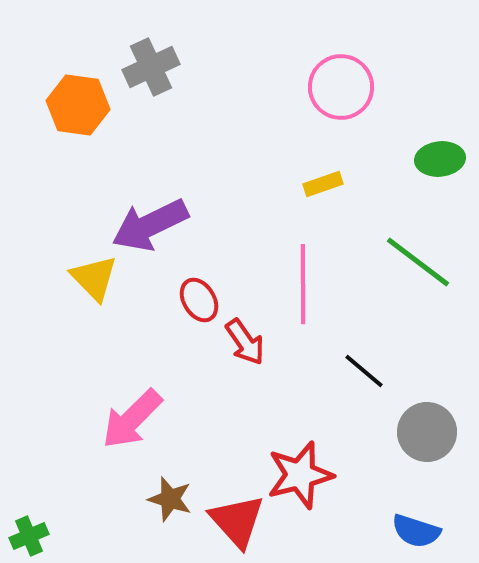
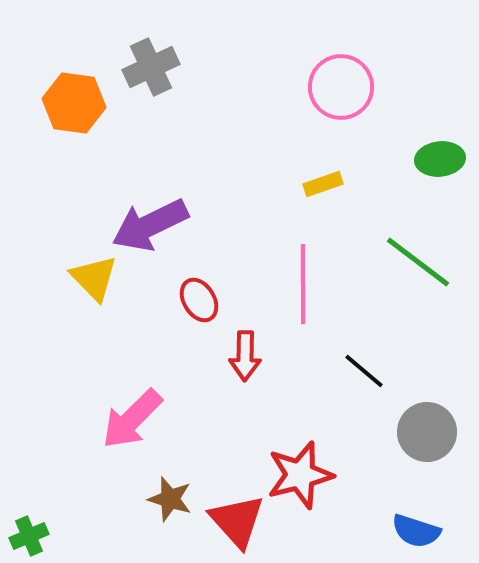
orange hexagon: moved 4 px left, 2 px up
red arrow: moved 14 px down; rotated 36 degrees clockwise
